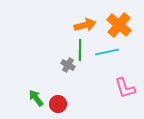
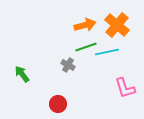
orange cross: moved 2 px left
green line: moved 6 px right, 3 px up; rotated 70 degrees clockwise
green arrow: moved 14 px left, 24 px up
